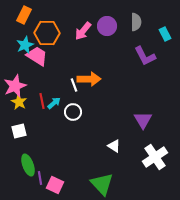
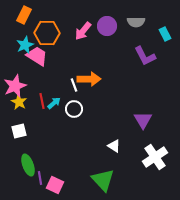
gray semicircle: rotated 90 degrees clockwise
white circle: moved 1 px right, 3 px up
green triangle: moved 1 px right, 4 px up
